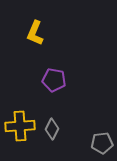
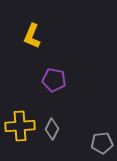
yellow L-shape: moved 3 px left, 3 px down
